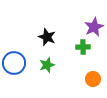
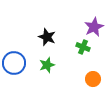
green cross: rotated 24 degrees clockwise
